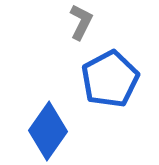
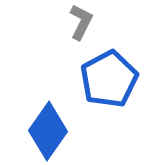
blue pentagon: moved 1 px left
